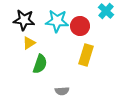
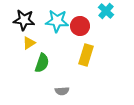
green semicircle: moved 2 px right, 1 px up
